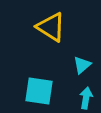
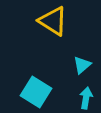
yellow triangle: moved 2 px right, 6 px up
cyan square: moved 3 px left, 1 px down; rotated 24 degrees clockwise
